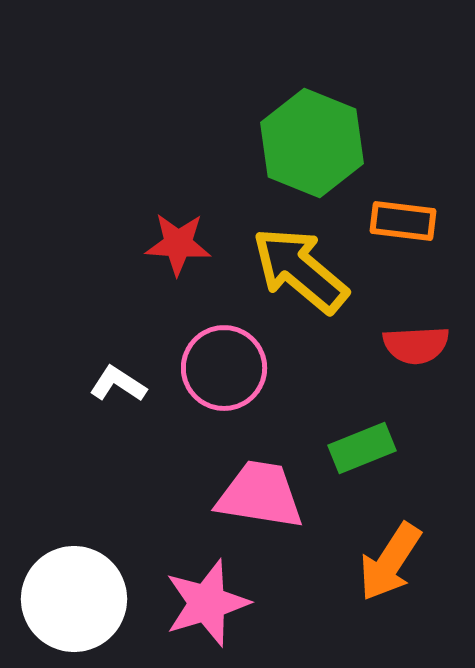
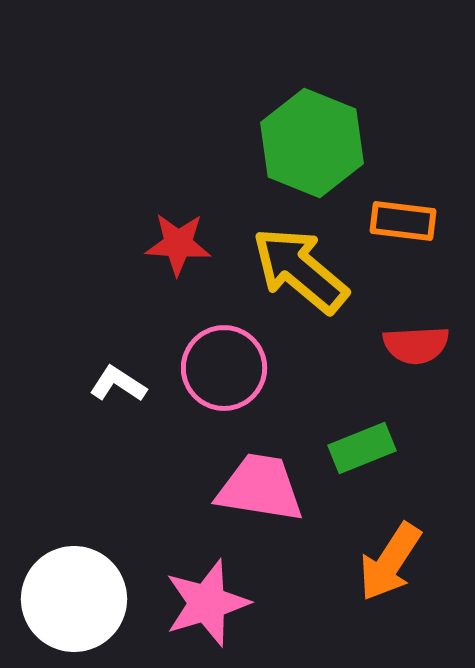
pink trapezoid: moved 7 px up
